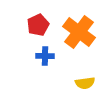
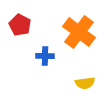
red pentagon: moved 18 px left; rotated 20 degrees counterclockwise
